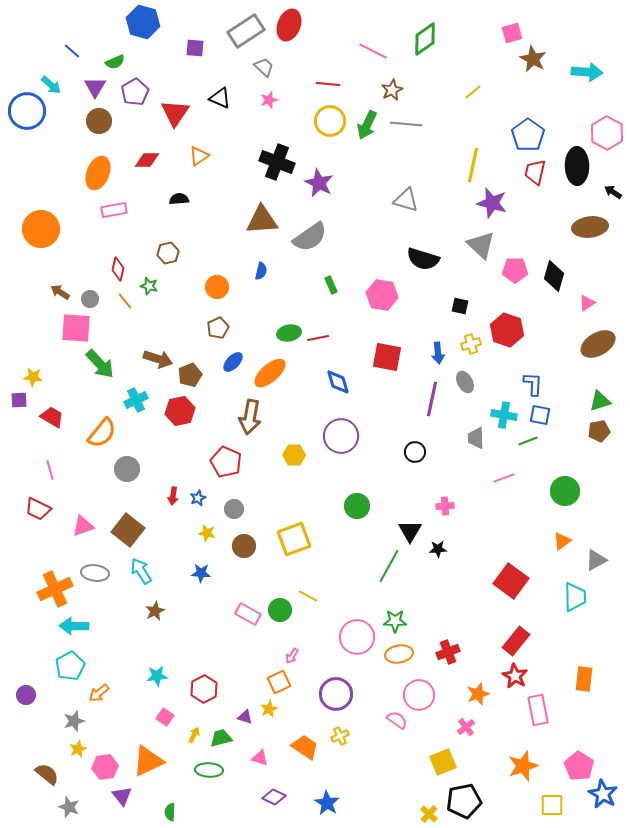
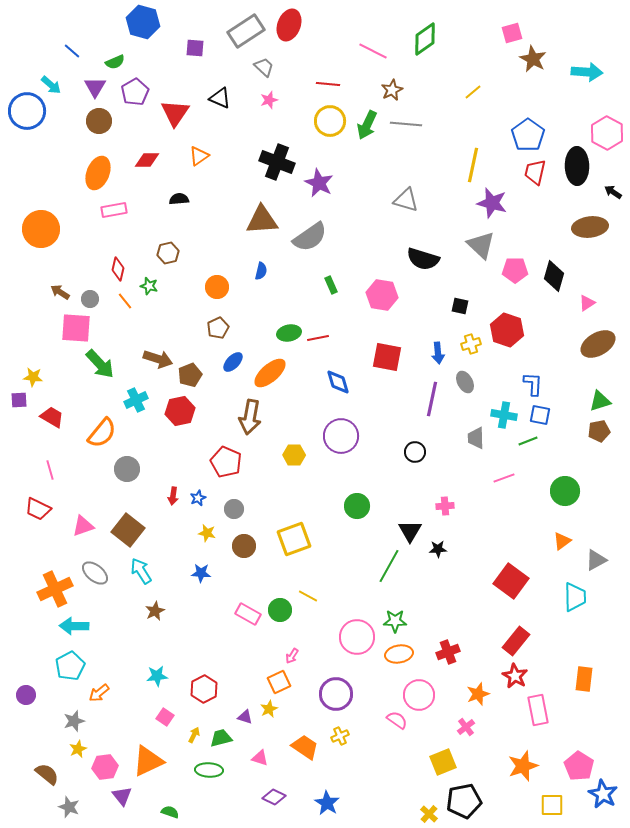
gray ellipse at (95, 573): rotated 32 degrees clockwise
green semicircle at (170, 812): rotated 108 degrees clockwise
